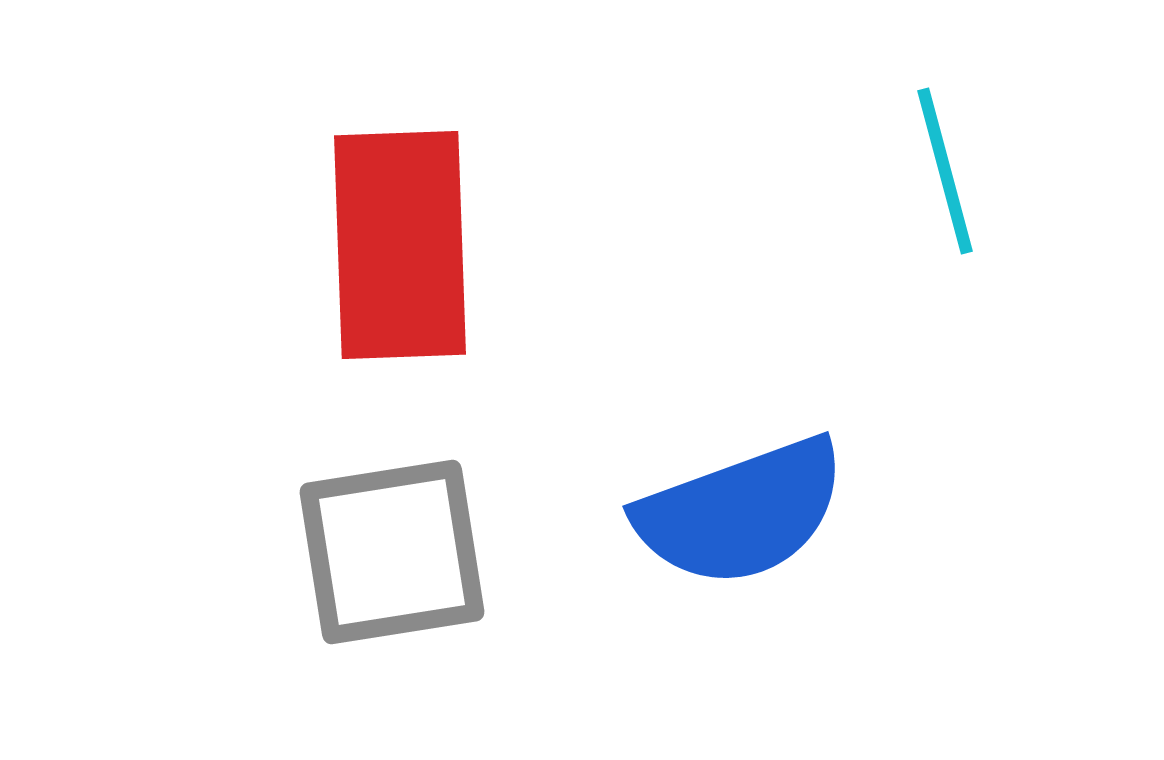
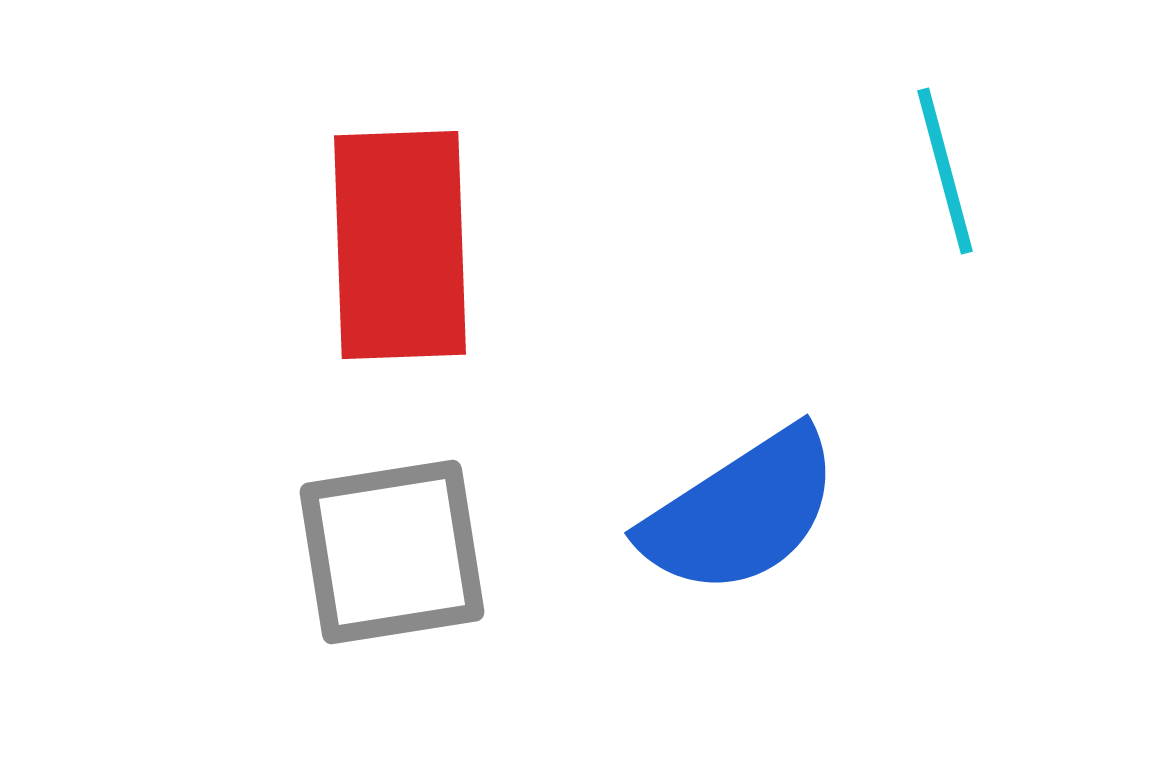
blue semicircle: rotated 13 degrees counterclockwise
